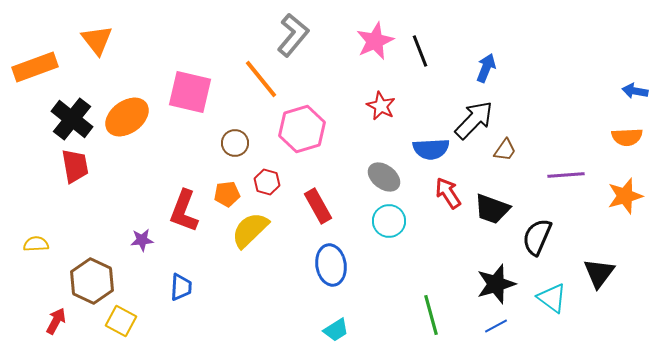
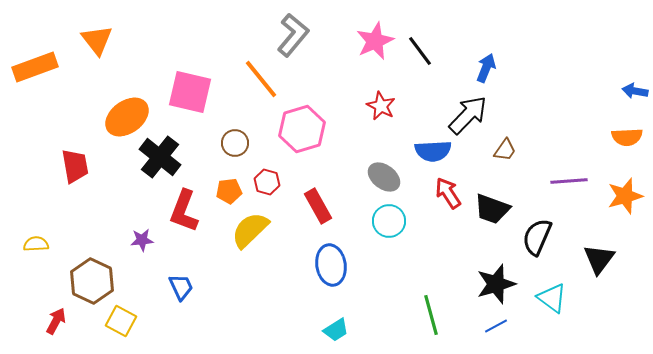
black line at (420, 51): rotated 16 degrees counterclockwise
black cross at (72, 119): moved 88 px right, 38 px down
black arrow at (474, 120): moved 6 px left, 5 px up
blue semicircle at (431, 149): moved 2 px right, 2 px down
purple line at (566, 175): moved 3 px right, 6 px down
orange pentagon at (227, 194): moved 2 px right, 3 px up
black triangle at (599, 273): moved 14 px up
blue trapezoid at (181, 287): rotated 28 degrees counterclockwise
